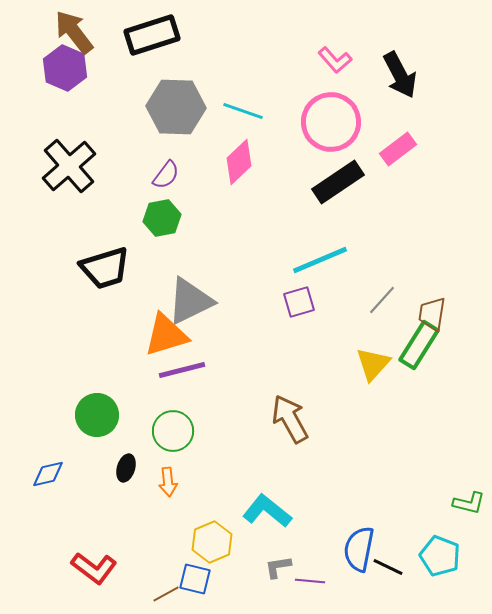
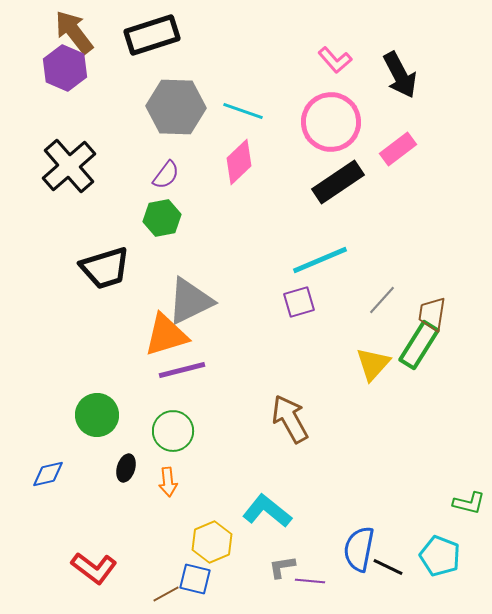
gray L-shape at (278, 567): moved 4 px right
